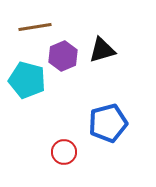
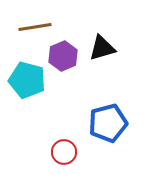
black triangle: moved 2 px up
